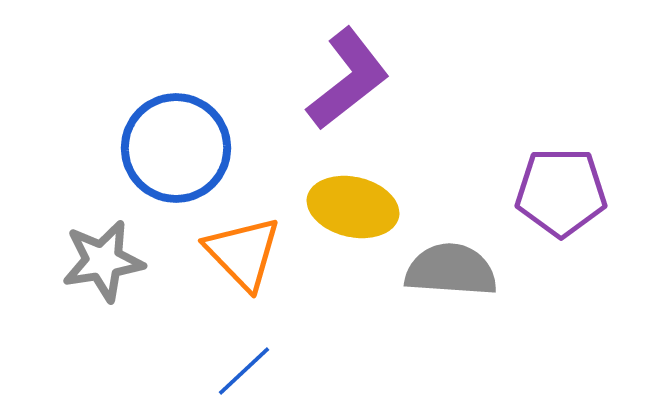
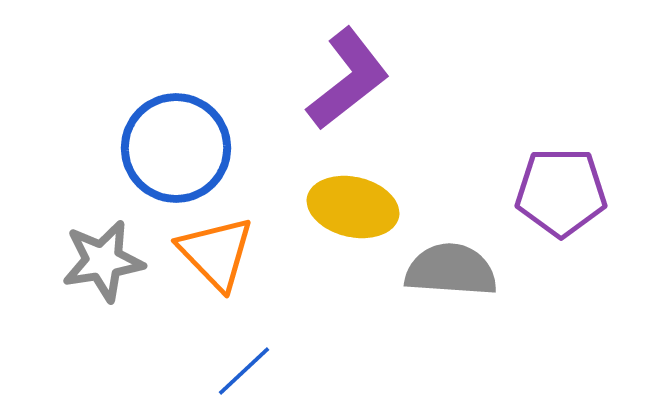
orange triangle: moved 27 px left
